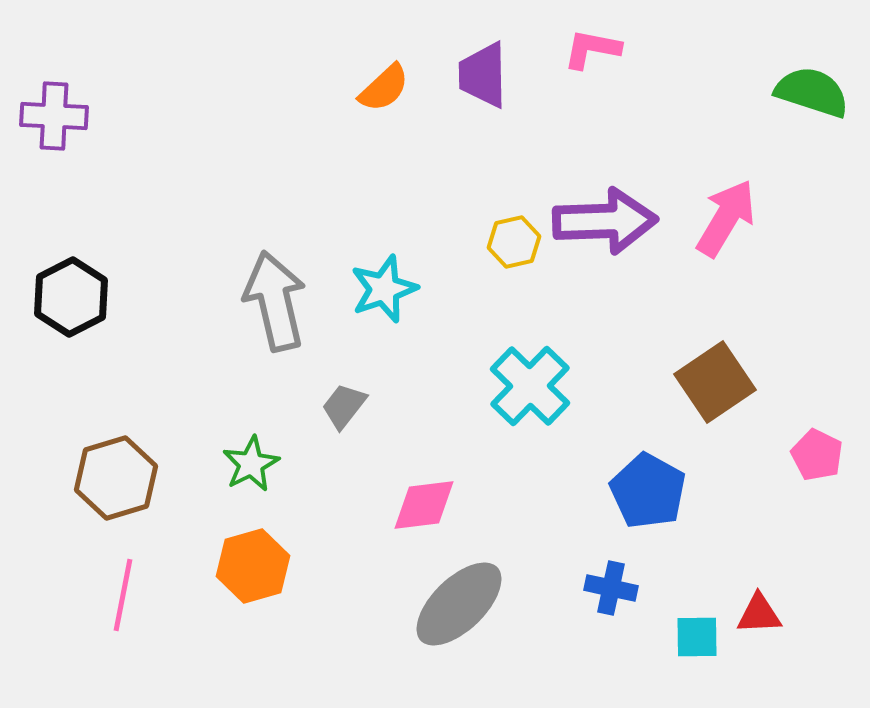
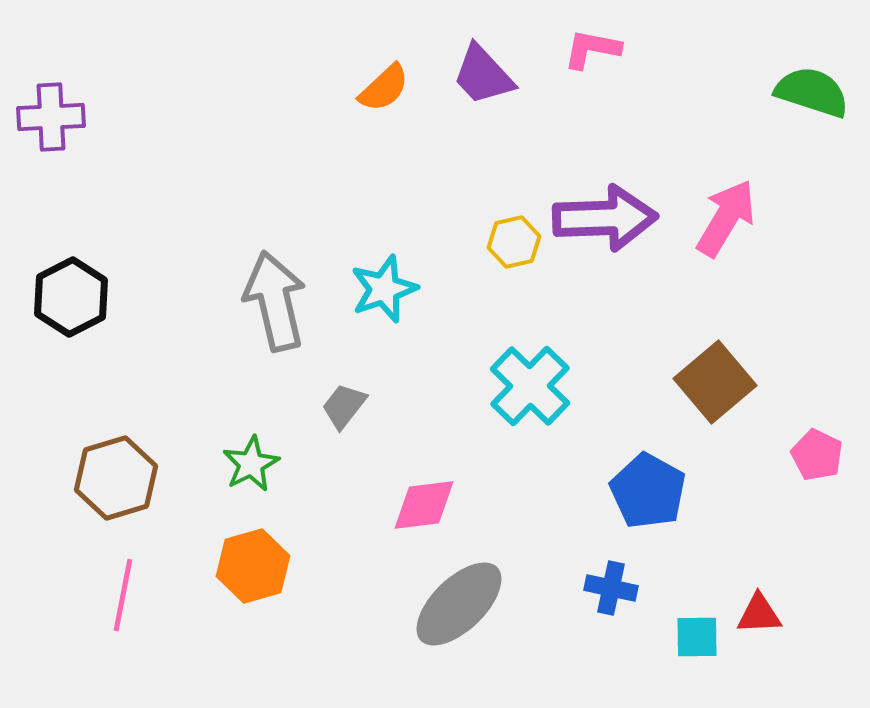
purple trapezoid: rotated 42 degrees counterclockwise
purple cross: moved 3 px left, 1 px down; rotated 6 degrees counterclockwise
purple arrow: moved 3 px up
brown square: rotated 6 degrees counterclockwise
